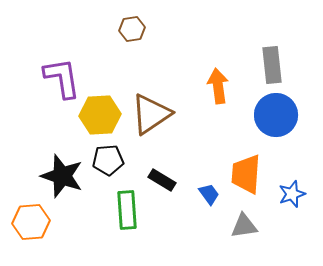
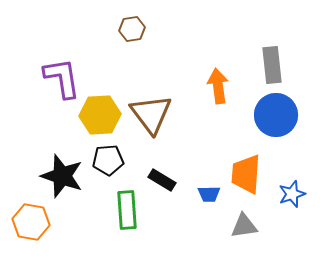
brown triangle: rotated 33 degrees counterclockwise
blue trapezoid: rotated 125 degrees clockwise
orange hexagon: rotated 15 degrees clockwise
